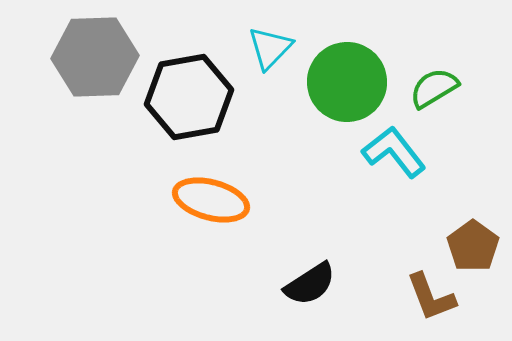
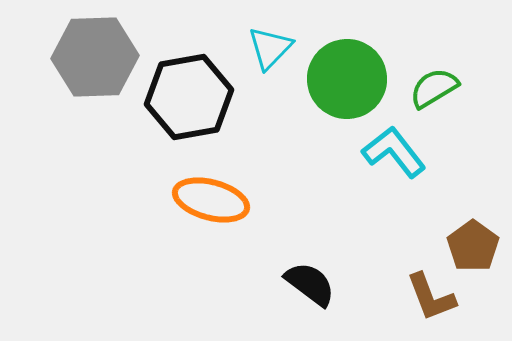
green circle: moved 3 px up
black semicircle: rotated 110 degrees counterclockwise
